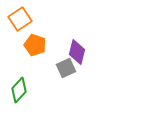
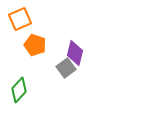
orange square: rotated 10 degrees clockwise
purple diamond: moved 2 px left, 1 px down
gray square: rotated 12 degrees counterclockwise
